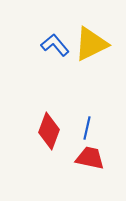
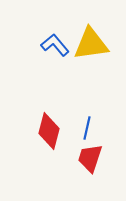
yellow triangle: rotated 18 degrees clockwise
red diamond: rotated 6 degrees counterclockwise
red trapezoid: rotated 84 degrees counterclockwise
